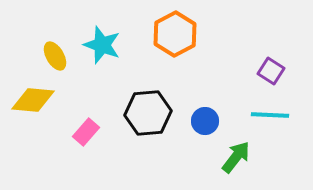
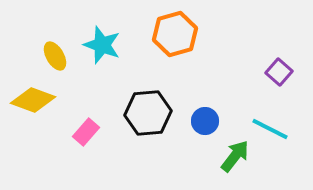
orange hexagon: rotated 12 degrees clockwise
purple square: moved 8 px right, 1 px down; rotated 8 degrees clockwise
yellow diamond: rotated 15 degrees clockwise
cyan line: moved 14 px down; rotated 24 degrees clockwise
green arrow: moved 1 px left, 1 px up
